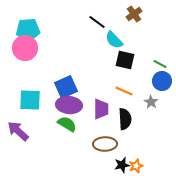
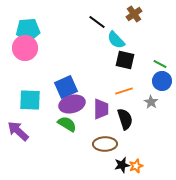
cyan semicircle: moved 2 px right
orange line: rotated 42 degrees counterclockwise
purple ellipse: moved 3 px right, 1 px up; rotated 20 degrees counterclockwise
black semicircle: rotated 15 degrees counterclockwise
